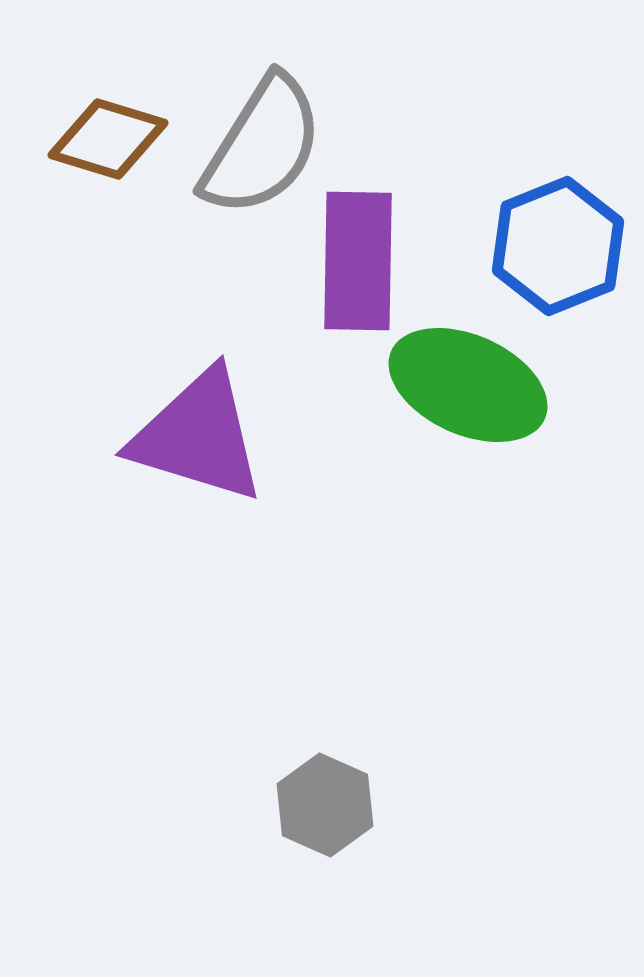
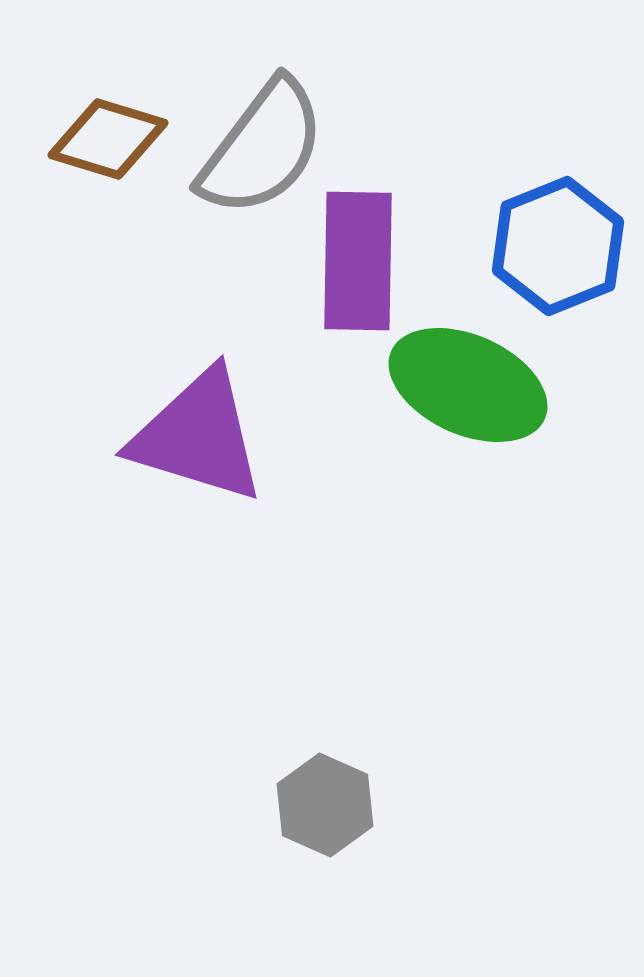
gray semicircle: moved 2 px down; rotated 5 degrees clockwise
